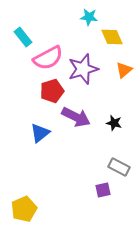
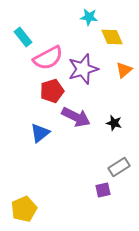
gray rectangle: rotated 60 degrees counterclockwise
